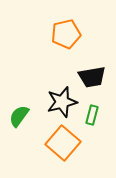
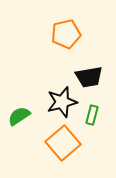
black trapezoid: moved 3 px left
green semicircle: rotated 20 degrees clockwise
orange square: rotated 8 degrees clockwise
